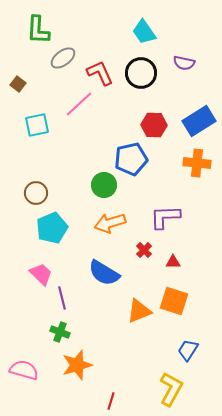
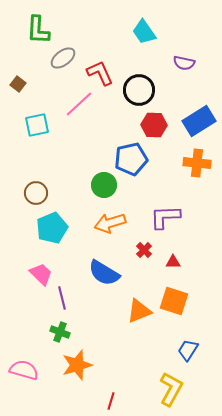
black circle: moved 2 px left, 17 px down
